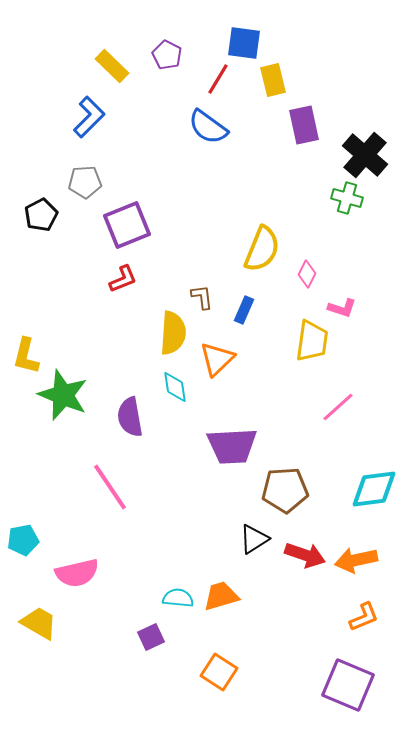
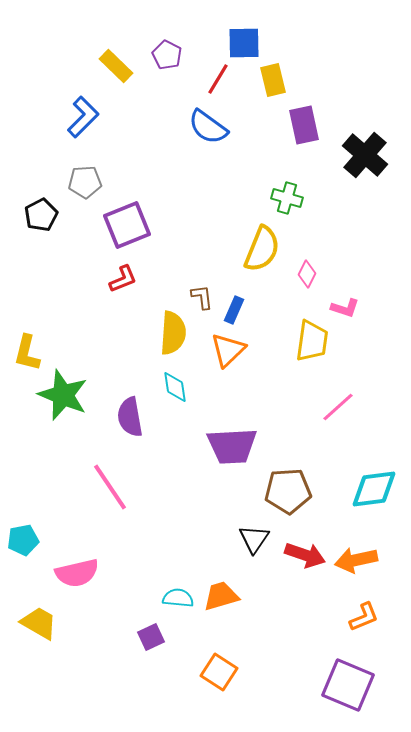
blue square at (244, 43): rotated 9 degrees counterclockwise
yellow rectangle at (112, 66): moved 4 px right
blue L-shape at (89, 117): moved 6 px left
green cross at (347, 198): moved 60 px left
pink L-shape at (342, 308): moved 3 px right
blue rectangle at (244, 310): moved 10 px left
yellow L-shape at (26, 356): moved 1 px right, 3 px up
orange triangle at (217, 359): moved 11 px right, 9 px up
brown pentagon at (285, 490): moved 3 px right, 1 px down
black triangle at (254, 539): rotated 24 degrees counterclockwise
